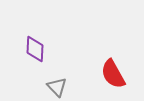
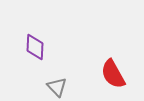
purple diamond: moved 2 px up
